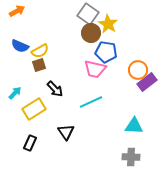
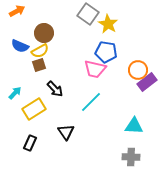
brown circle: moved 47 px left
cyan line: rotated 20 degrees counterclockwise
